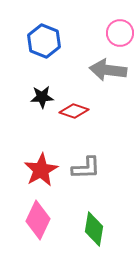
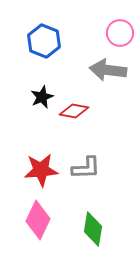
black star: rotated 20 degrees counterclockwise
red diamond: rotated 8 degrees counterclockwise
red star: rotated 24 degrees clockwise
green diamond: moved 1 px left
